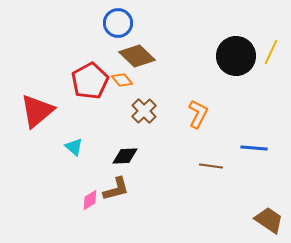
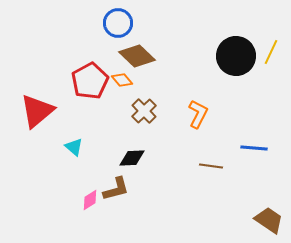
black diamond: moved 7 px right, 2 px down
